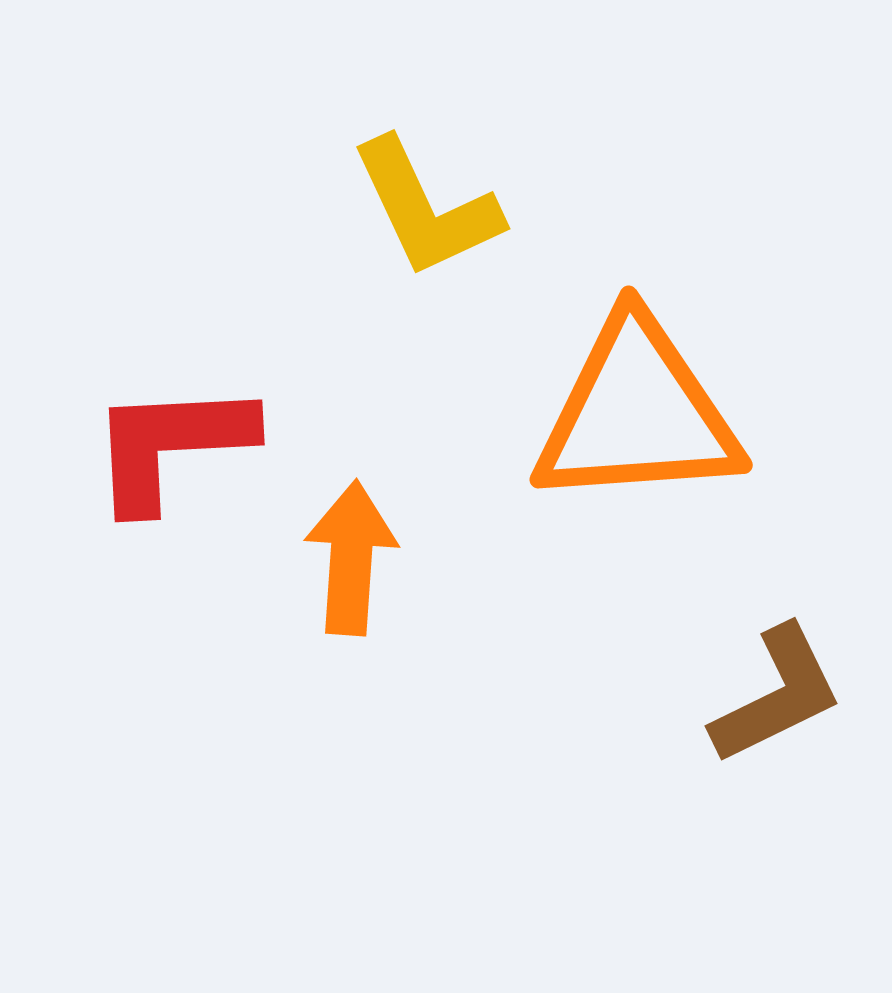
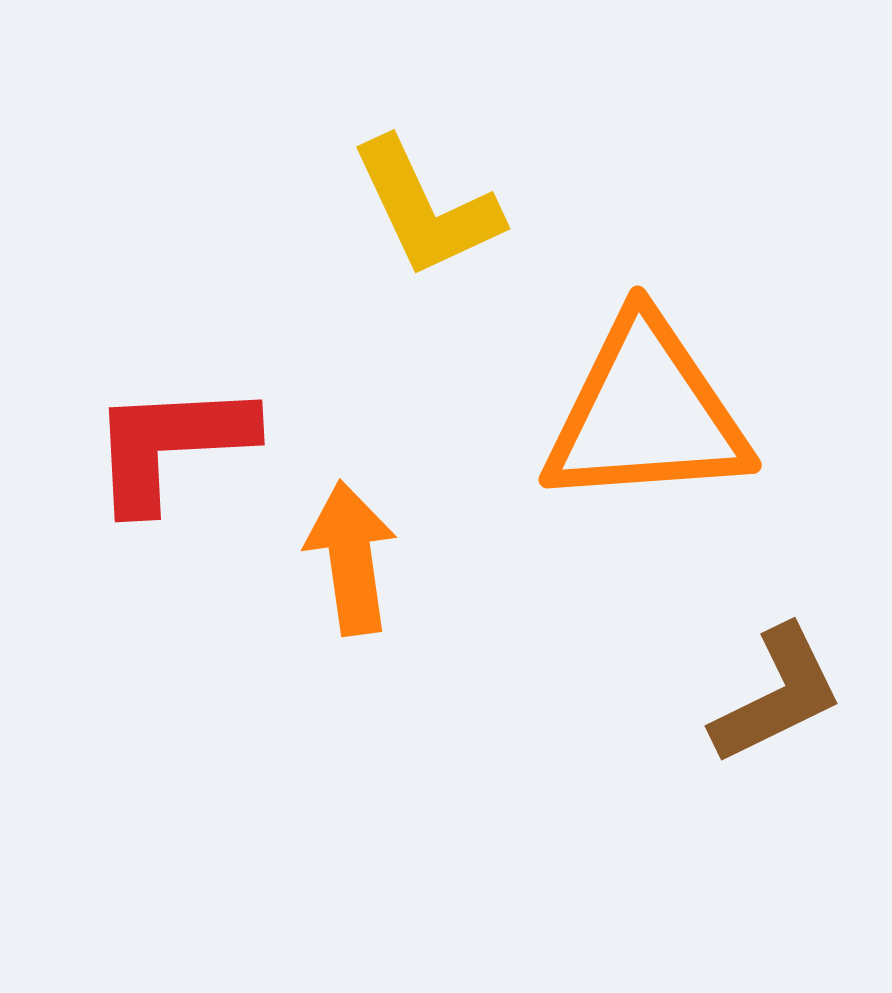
orange triangle: moved 9 px right
orange arrow: rotated 12 degrees counterclockwise
